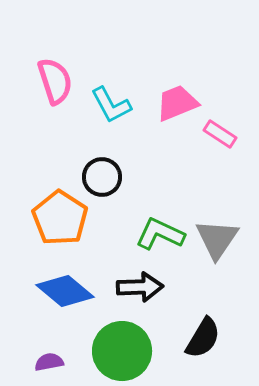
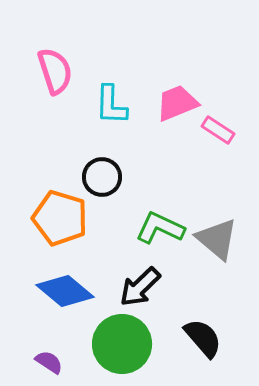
pink semicircle: moved 10 px up
cyan L-shape: rotated 30 degrees clockwise
pink rectangle: moved 2 px left, 4 px up
orange pentagon: rotated 16 degrees counterclockwise
green L-shape: moved 6 px up
gray triangle: rotated 24 degrees counterclockwise
black arrow: rotated 138 degrees clockwise
black semicircle: rotated 72 degrees counterclockwise
green circle: moved 7 px up
purple semicircle: rotated 44 degrees clockwise
